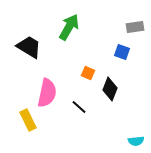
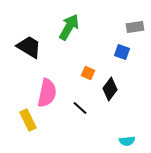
black diamond: rotated 15 degrees clockwise
black line: moved 1 px right, 1 px down
cyan semicircle: moved 9 px left
